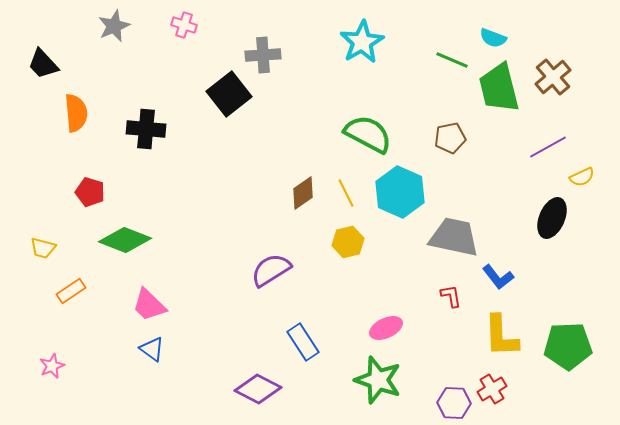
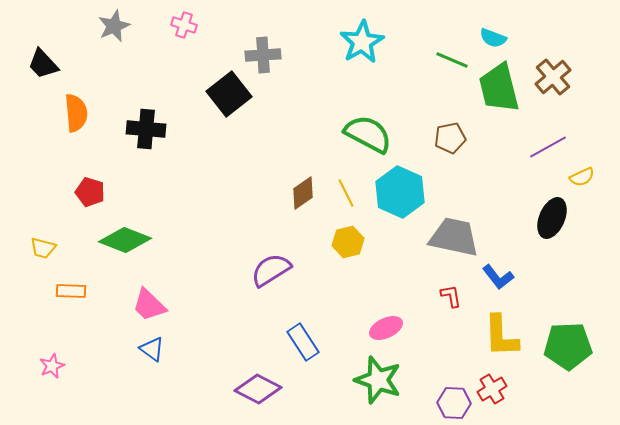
orange rectangle: rotated 36 degrees clockwise
